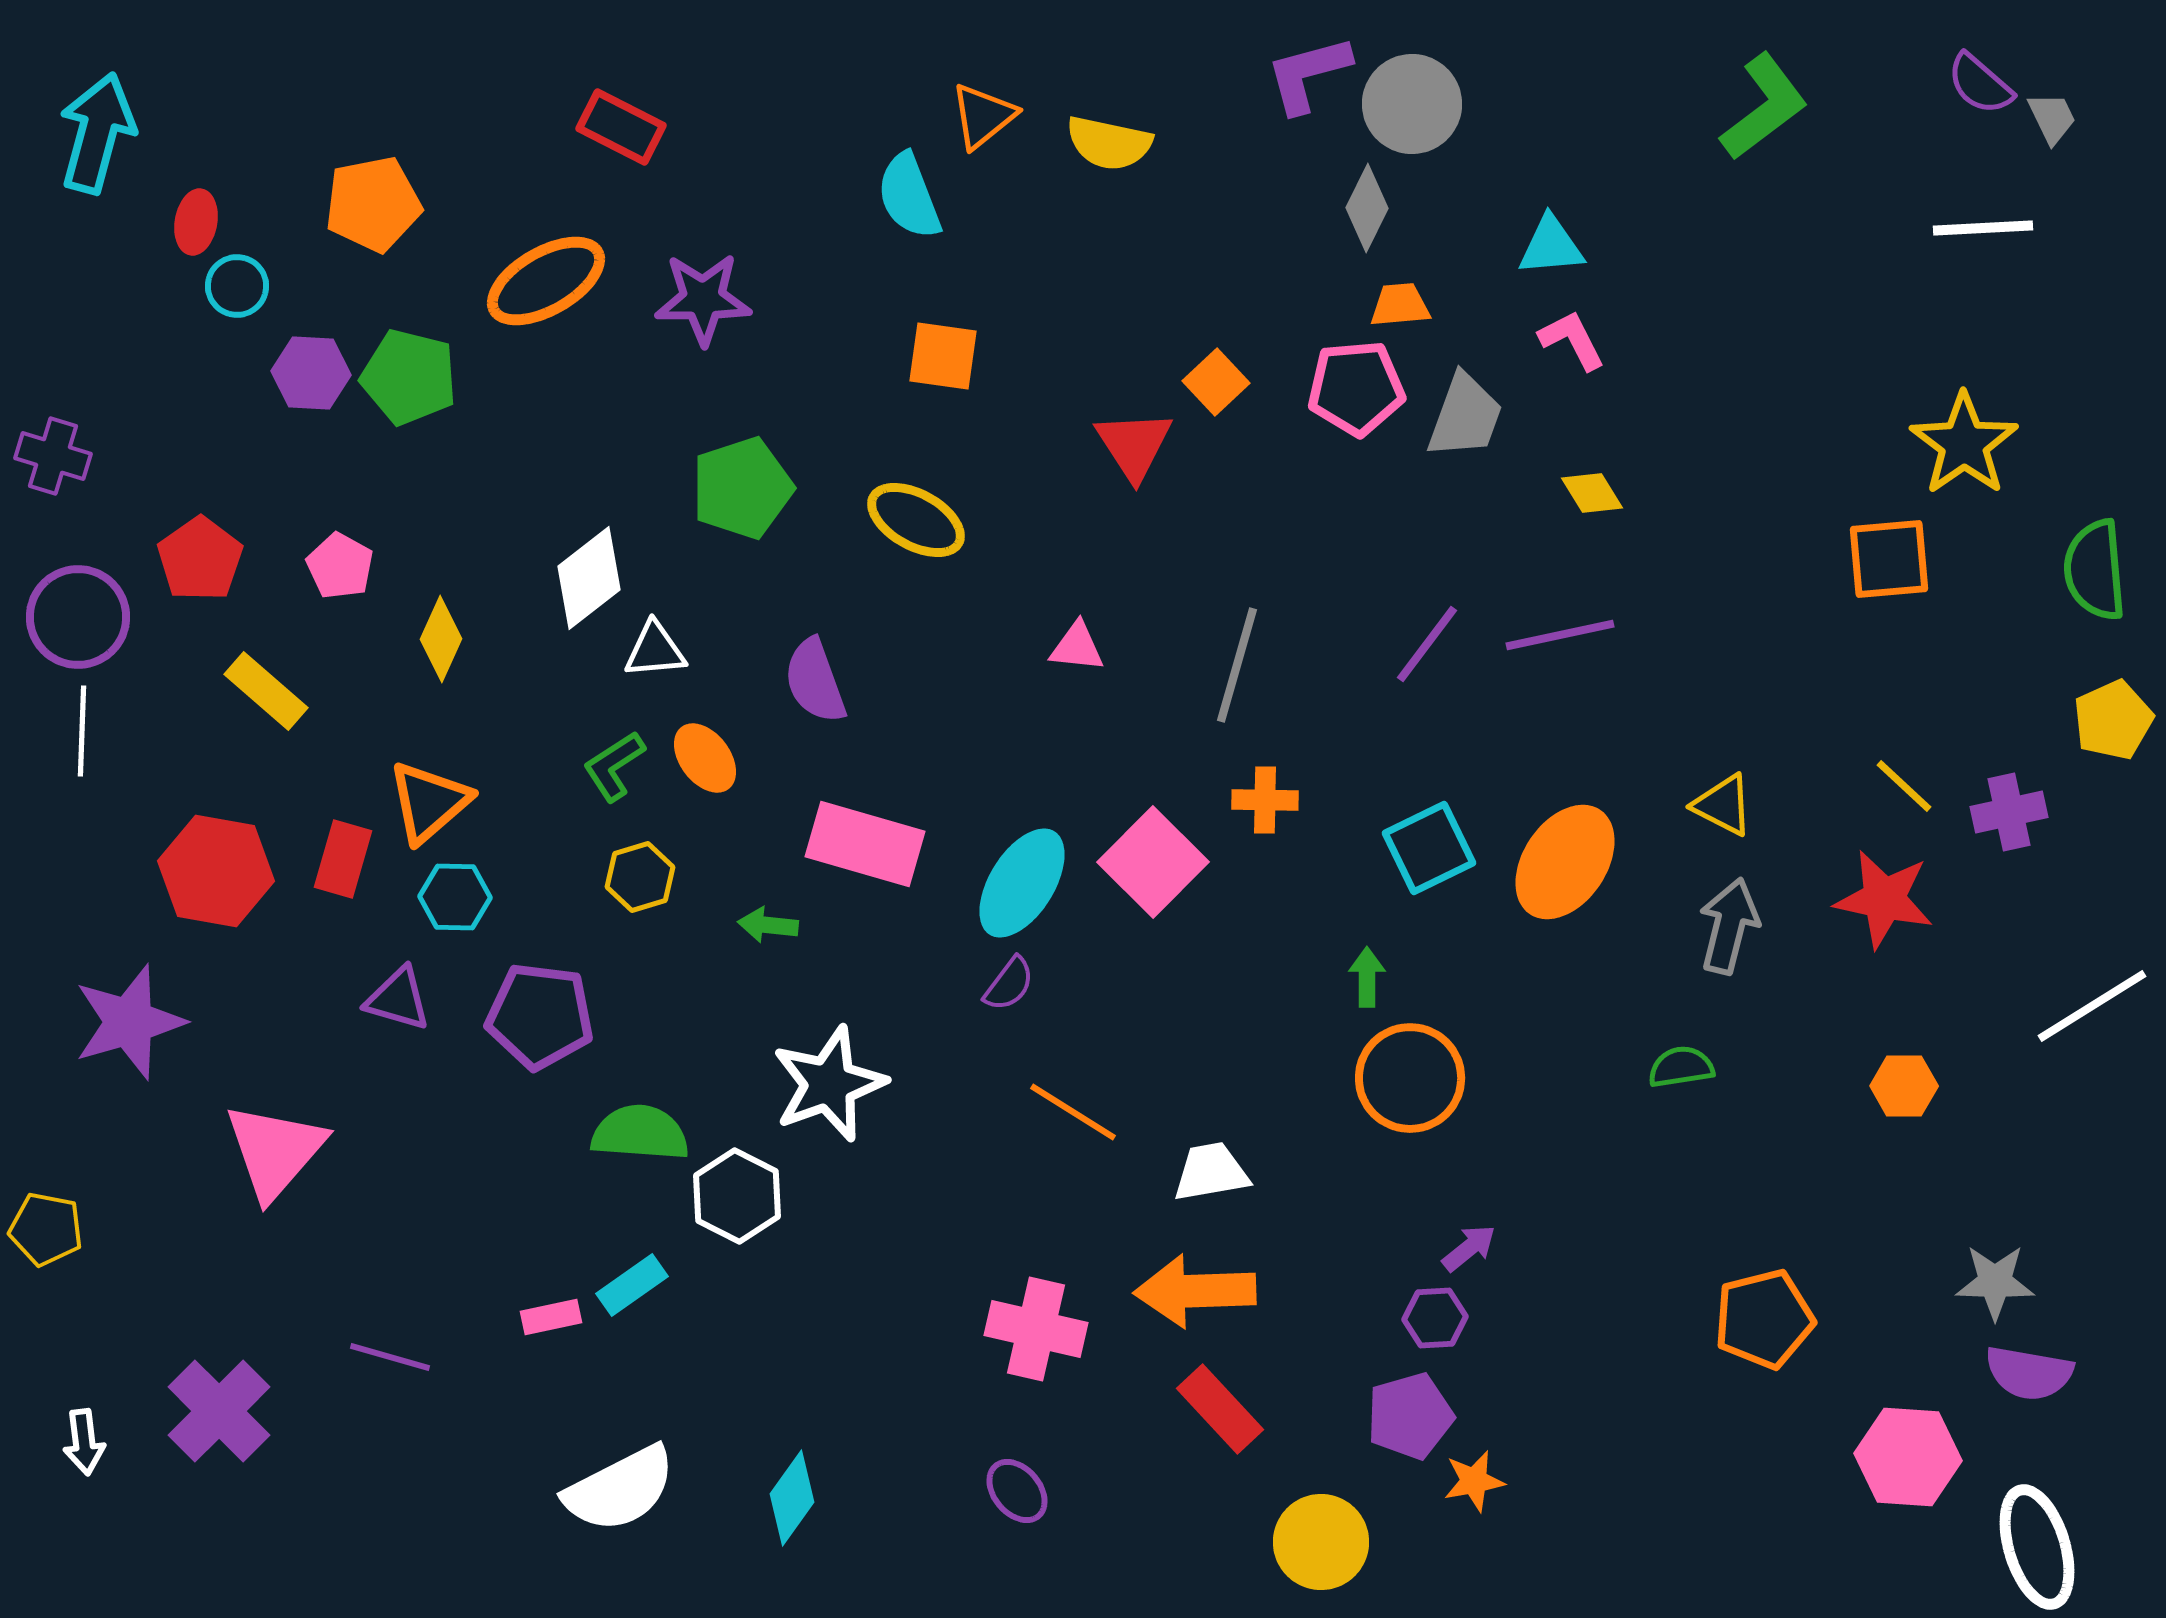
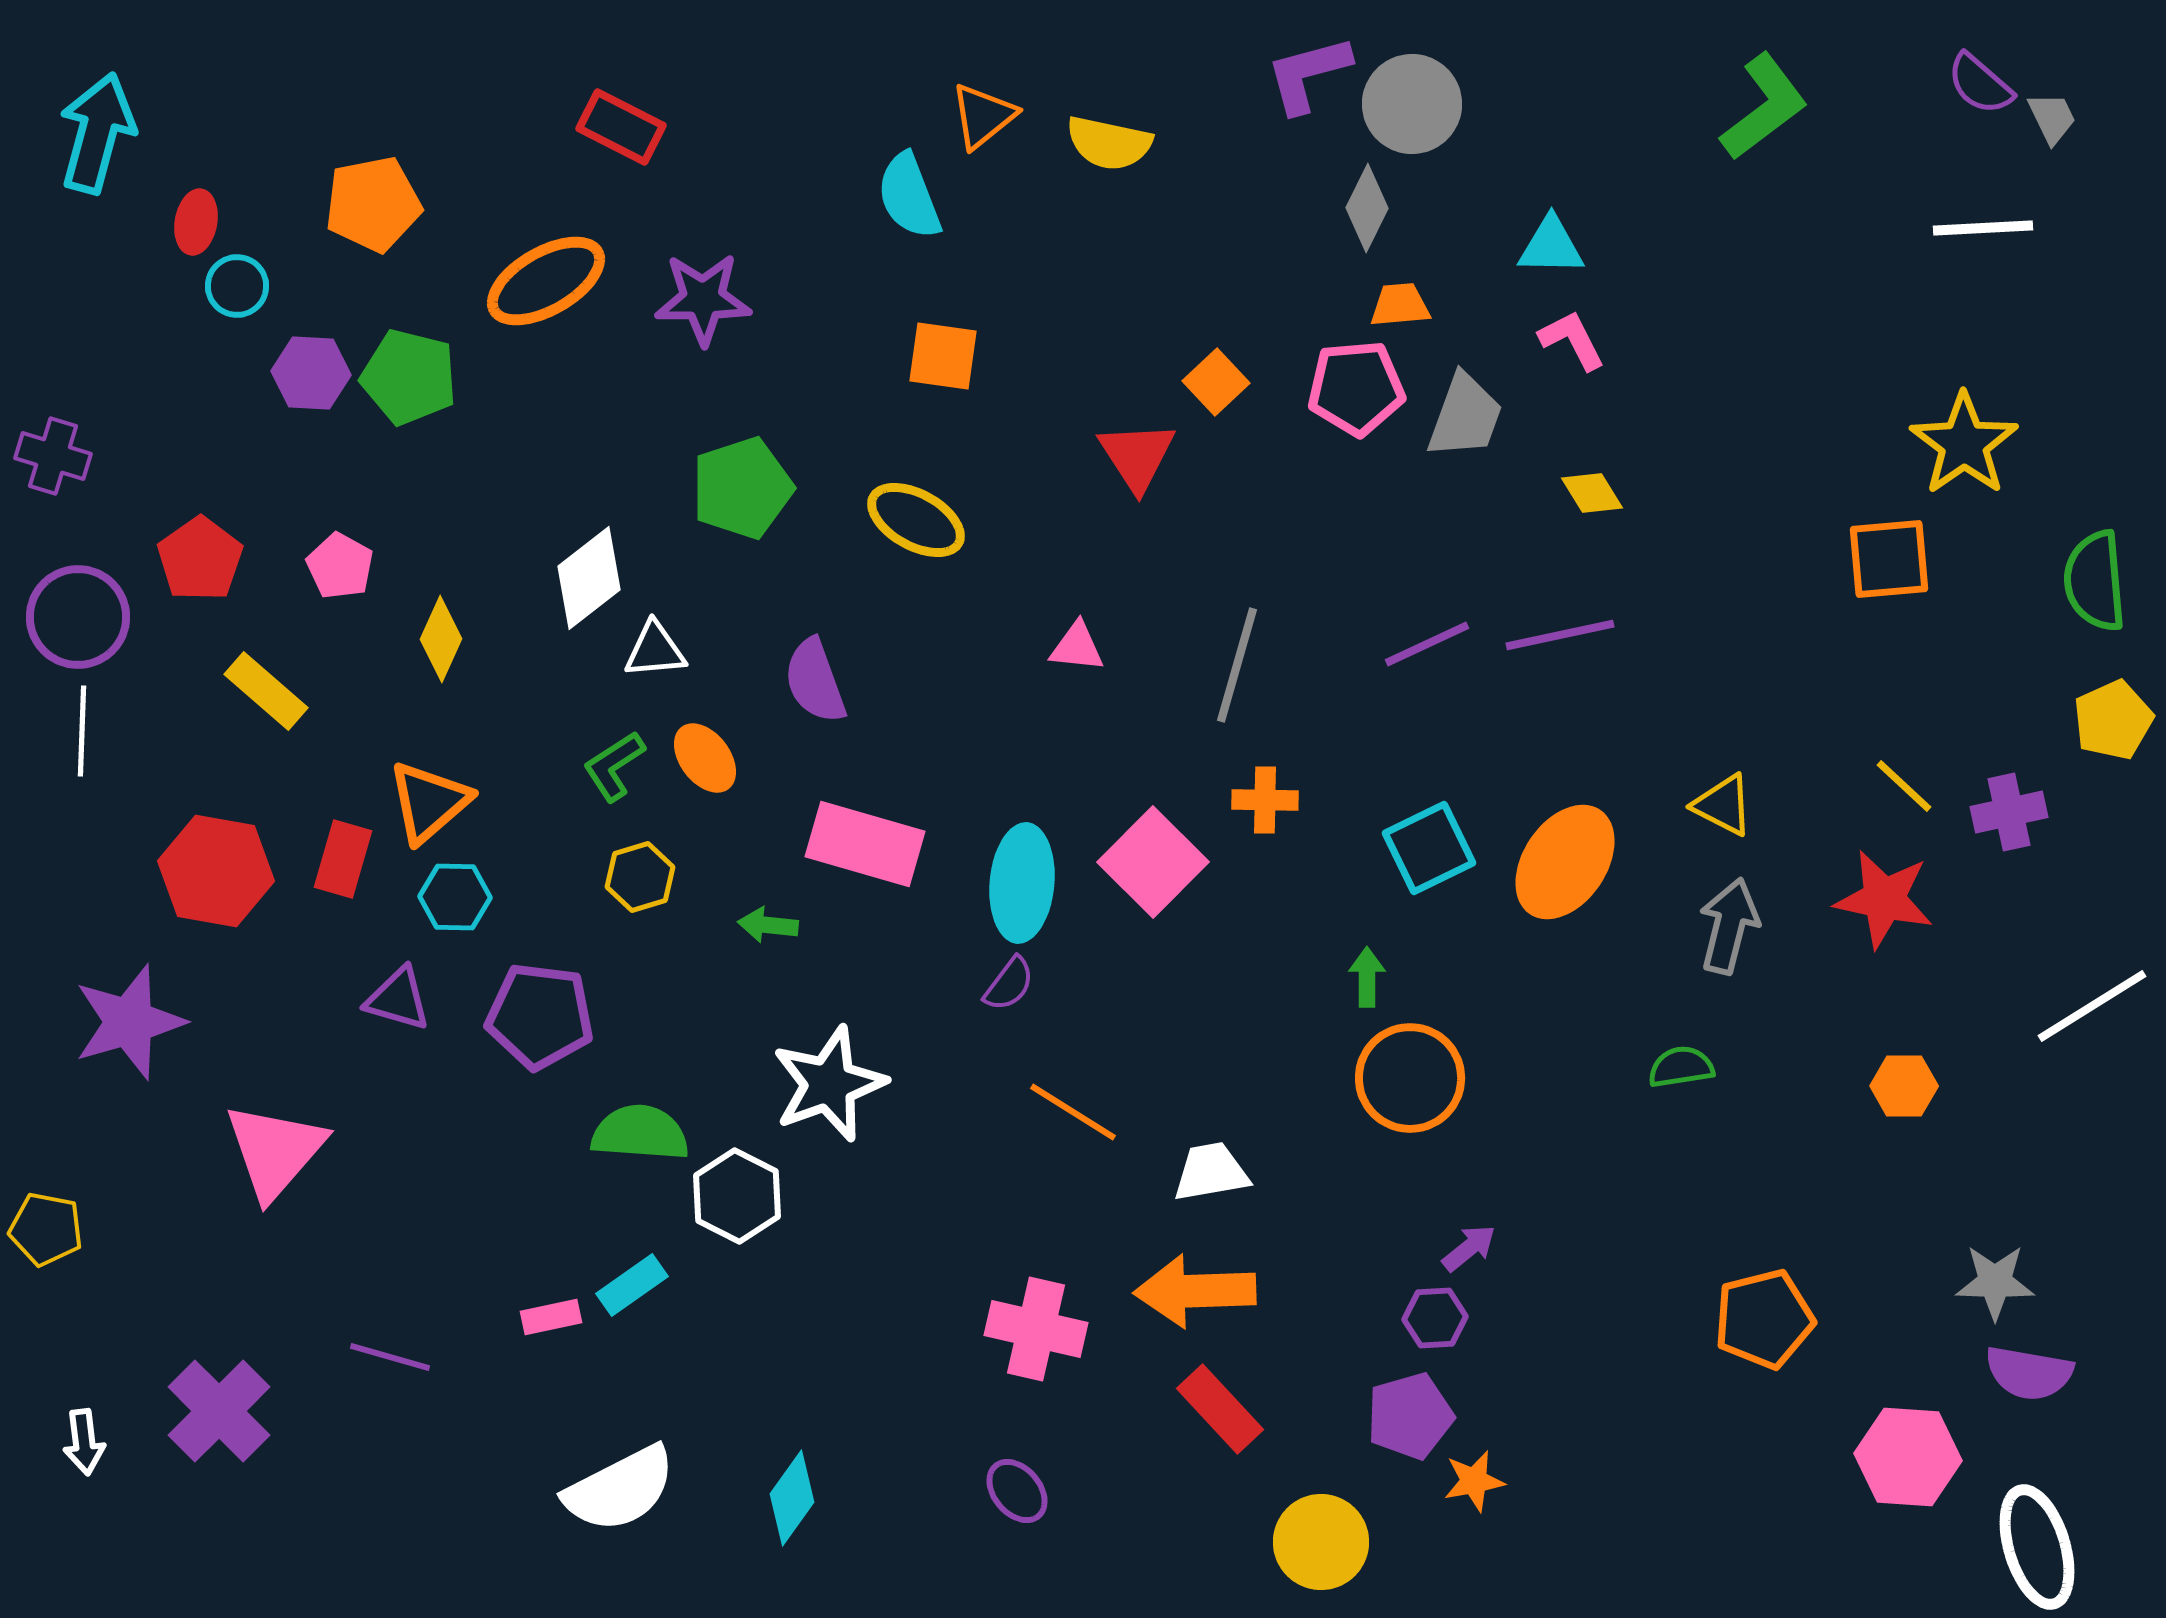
cyan triangle at (1551, 246): rotated 6 degrees clockwise
red triangle at (1134, 445): moved 3 px right, 11 px down
green semicircle at (2095, 570): moved 11 px down
purple line at (1427, 644): rotated 28 degrees clockwise
cyan ellipse at (1022, 883): rotated 27 degrees counterclockwise
